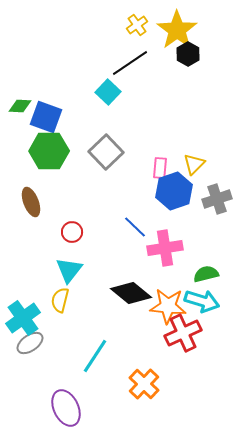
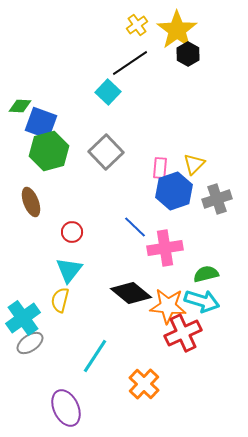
blue square: moved 5 px left, 6 px down
green hexagon: rotated 15 degrees counterclockwise
